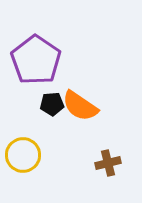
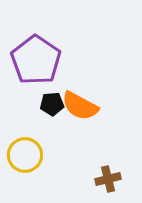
orange semicircle: rotated 6 degrees counterclockwise
yellow circle: moved 2 px right
brown cross: moved 16 px down
